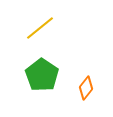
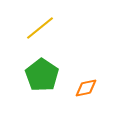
orange diamond: rotated 40 degrees clockwise
